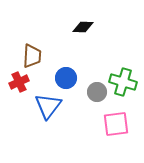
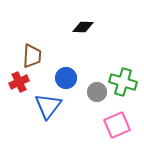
pink square: moved 1 px right, 1 px down; rotated 16 degrees counterclockwise
